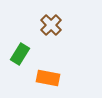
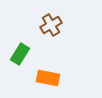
brown cross: rotated 15 degrees clockwise
